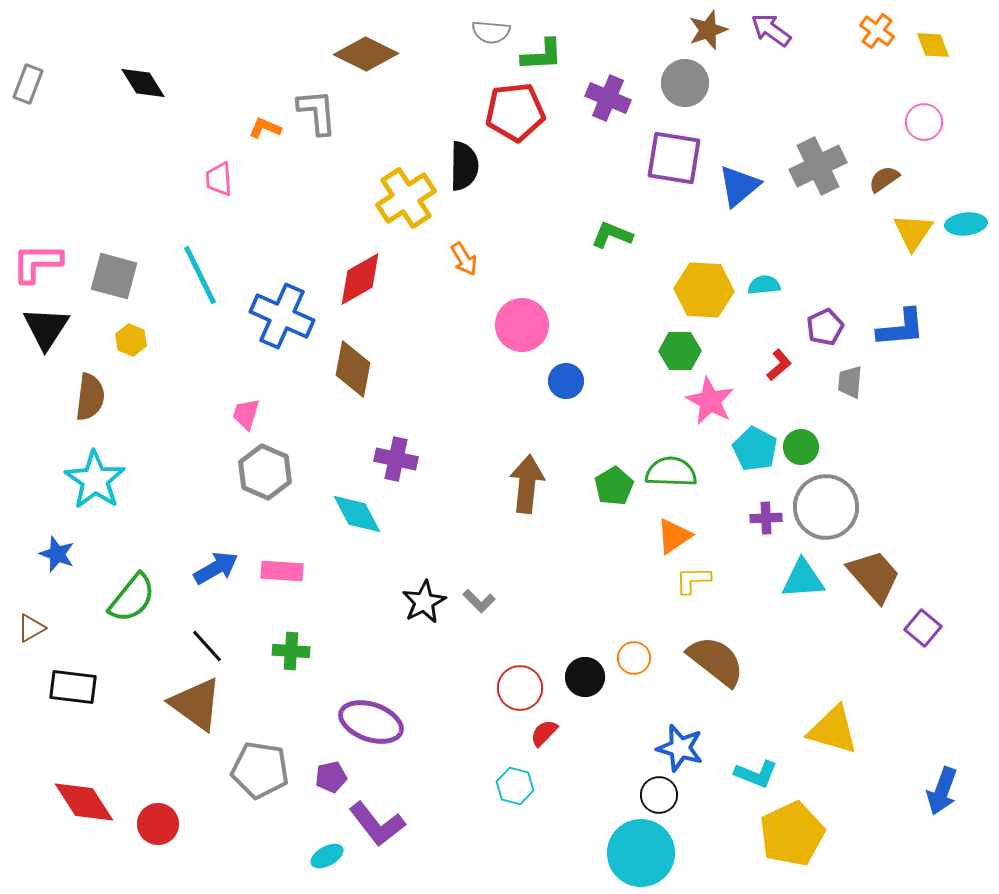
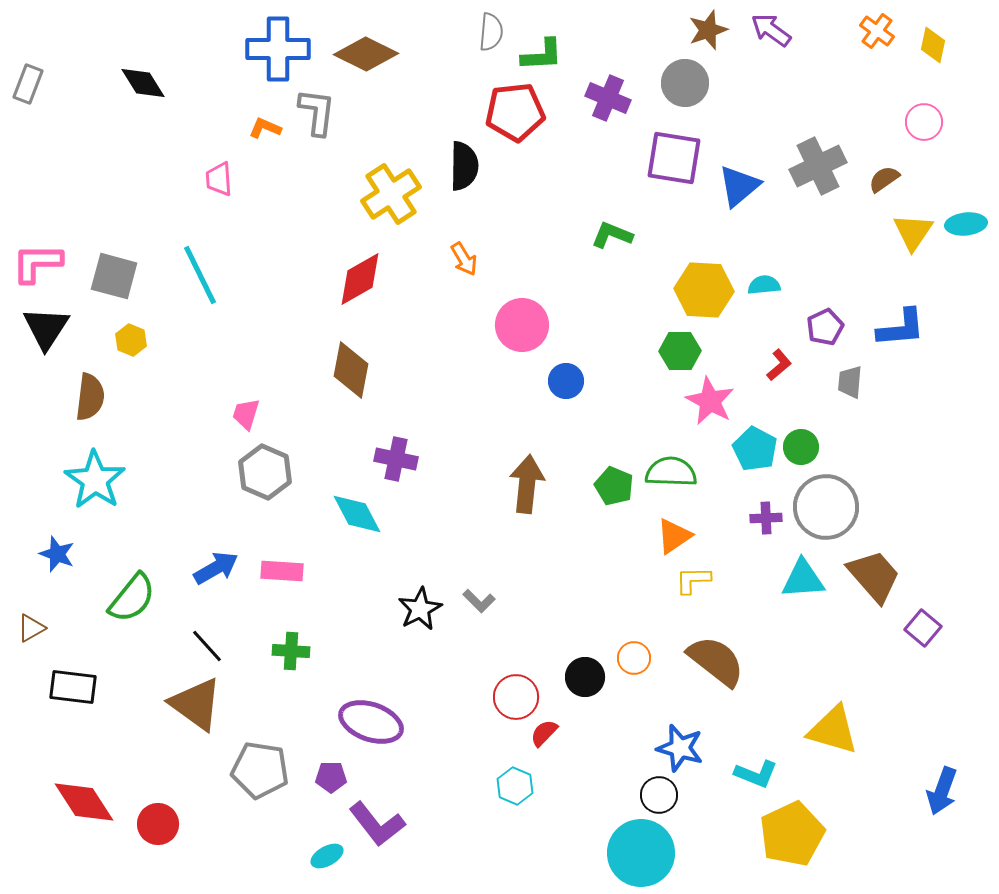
gray semicircle at (491, 32): rotated 90 degrees counterclockwise
yellow diamond at (933, 45): rotated 33 degrees clockwise
gray L-shape at (317, 112): rotated 12 degrees clockwise
yellow cross at (406, 198): moved 15 px left, 4 px up
blue cross at (282, 316): moved 4 px left, 267 px up; rotated 24 degrees counterclockwise
brown diamond at (353, 369): moved 2 px left, 1 px down
green pentagon at (614, 486): rotated 18 degrees counterclockwise
black star at (424, 602): moved 4 px left, 7 px down
red circle at (520, 688): moved 4 px left, 9 px down
purple pentagon at (331, 777): rotated 12 degrees clockwise
cyan hexagon at (515, 786): rotated 9 degrees clockwise
